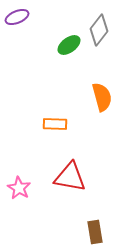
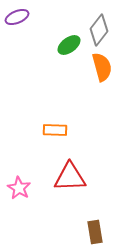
orange semicircle: moved 30 px up
orange rectangle: moved 6 px down
red triangle: rotated 12 degrees counterclockwise
